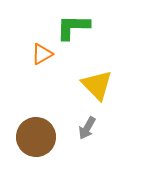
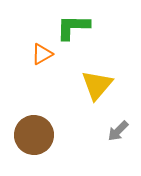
yellow triangle: rotated 24 degrees clockwise
gray arrow: moved 31 px right, 3 px down; rotated 15 degrees clockwise
brown circle: moved 2 px left, 2 px up
